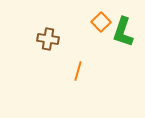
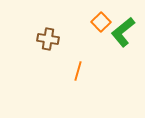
green L-shape: rotated 32 degrees clockwise
